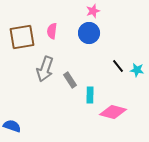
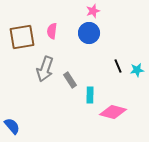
black line: rotated 16 degrees clockwise
cyan star: rotated 16 degrees counterclockwise
blue semicircle: rotated 30 degrees clockwise
